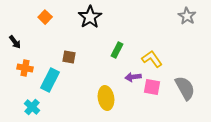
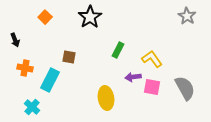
black arrow: moved 2 px up; rotated 16 degrees clockwise
green rectangle: moved 1 px right
